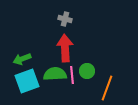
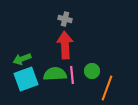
red arrow: moved 3 px up
green circle: moved 5 px right
cyan square: moved 1 px left, 2 px up
